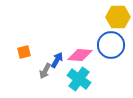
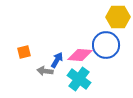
blue circle: moved 5 px left
gray arrow: rotated 70 degrees clockwise
